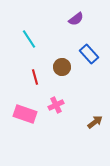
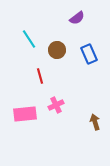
purple semicircle: moved 1 px right, 1 px up
blue rectangle: rotated 18 degrees clockwise
brown circle: moved 5 px left, 17 px up
red line: moved 5 px right, 1 px up
pink rectangle: rotated 25 degrees counterclockwise
brown arrow: rotated 70 degrees counterclockwise
